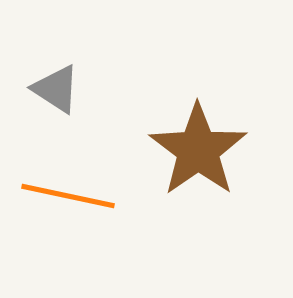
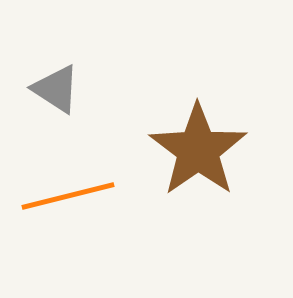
orange line: rotated 26 degrees counterclockwise
